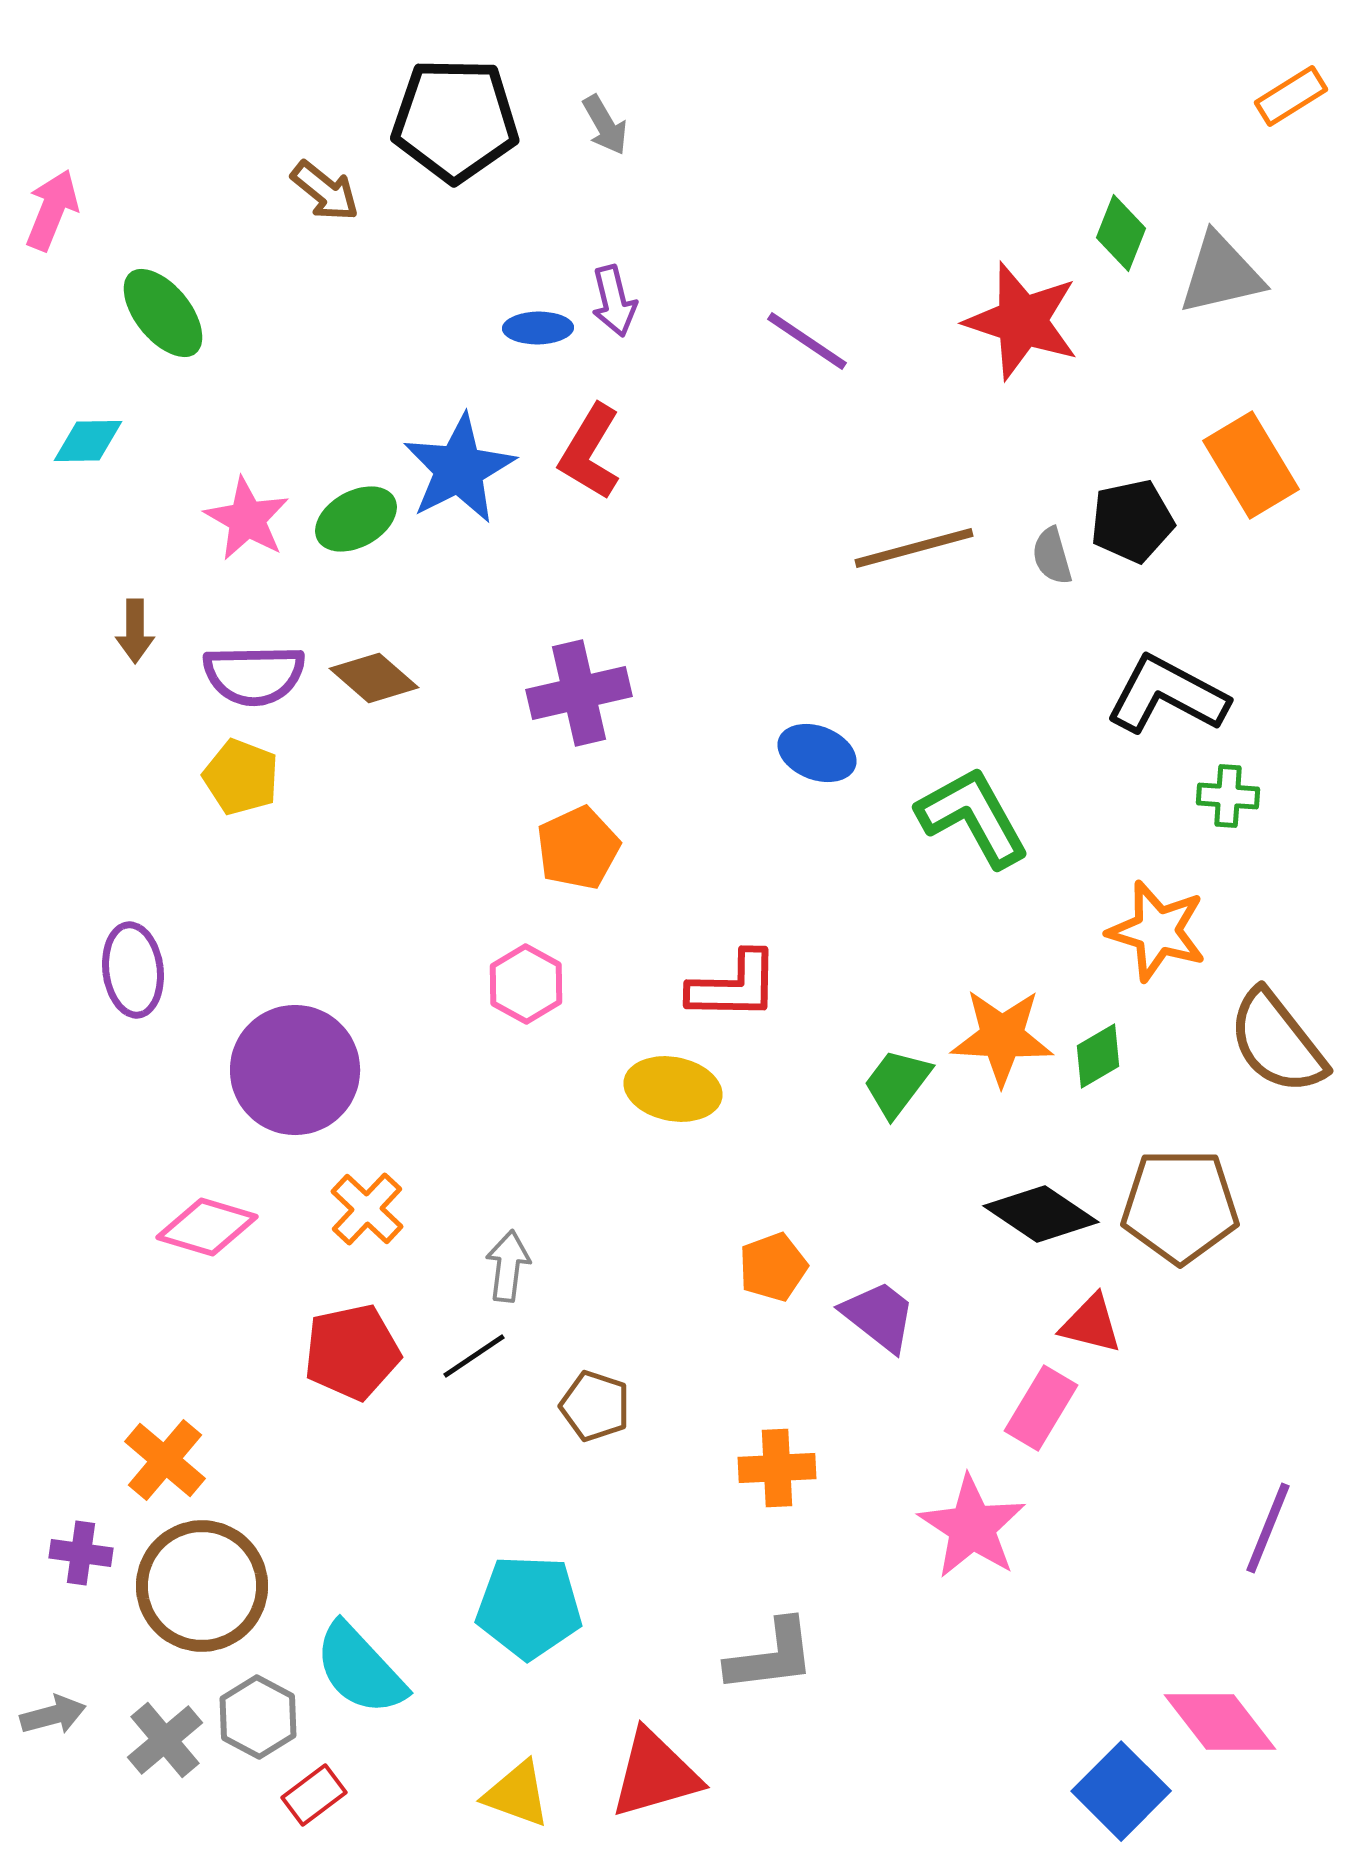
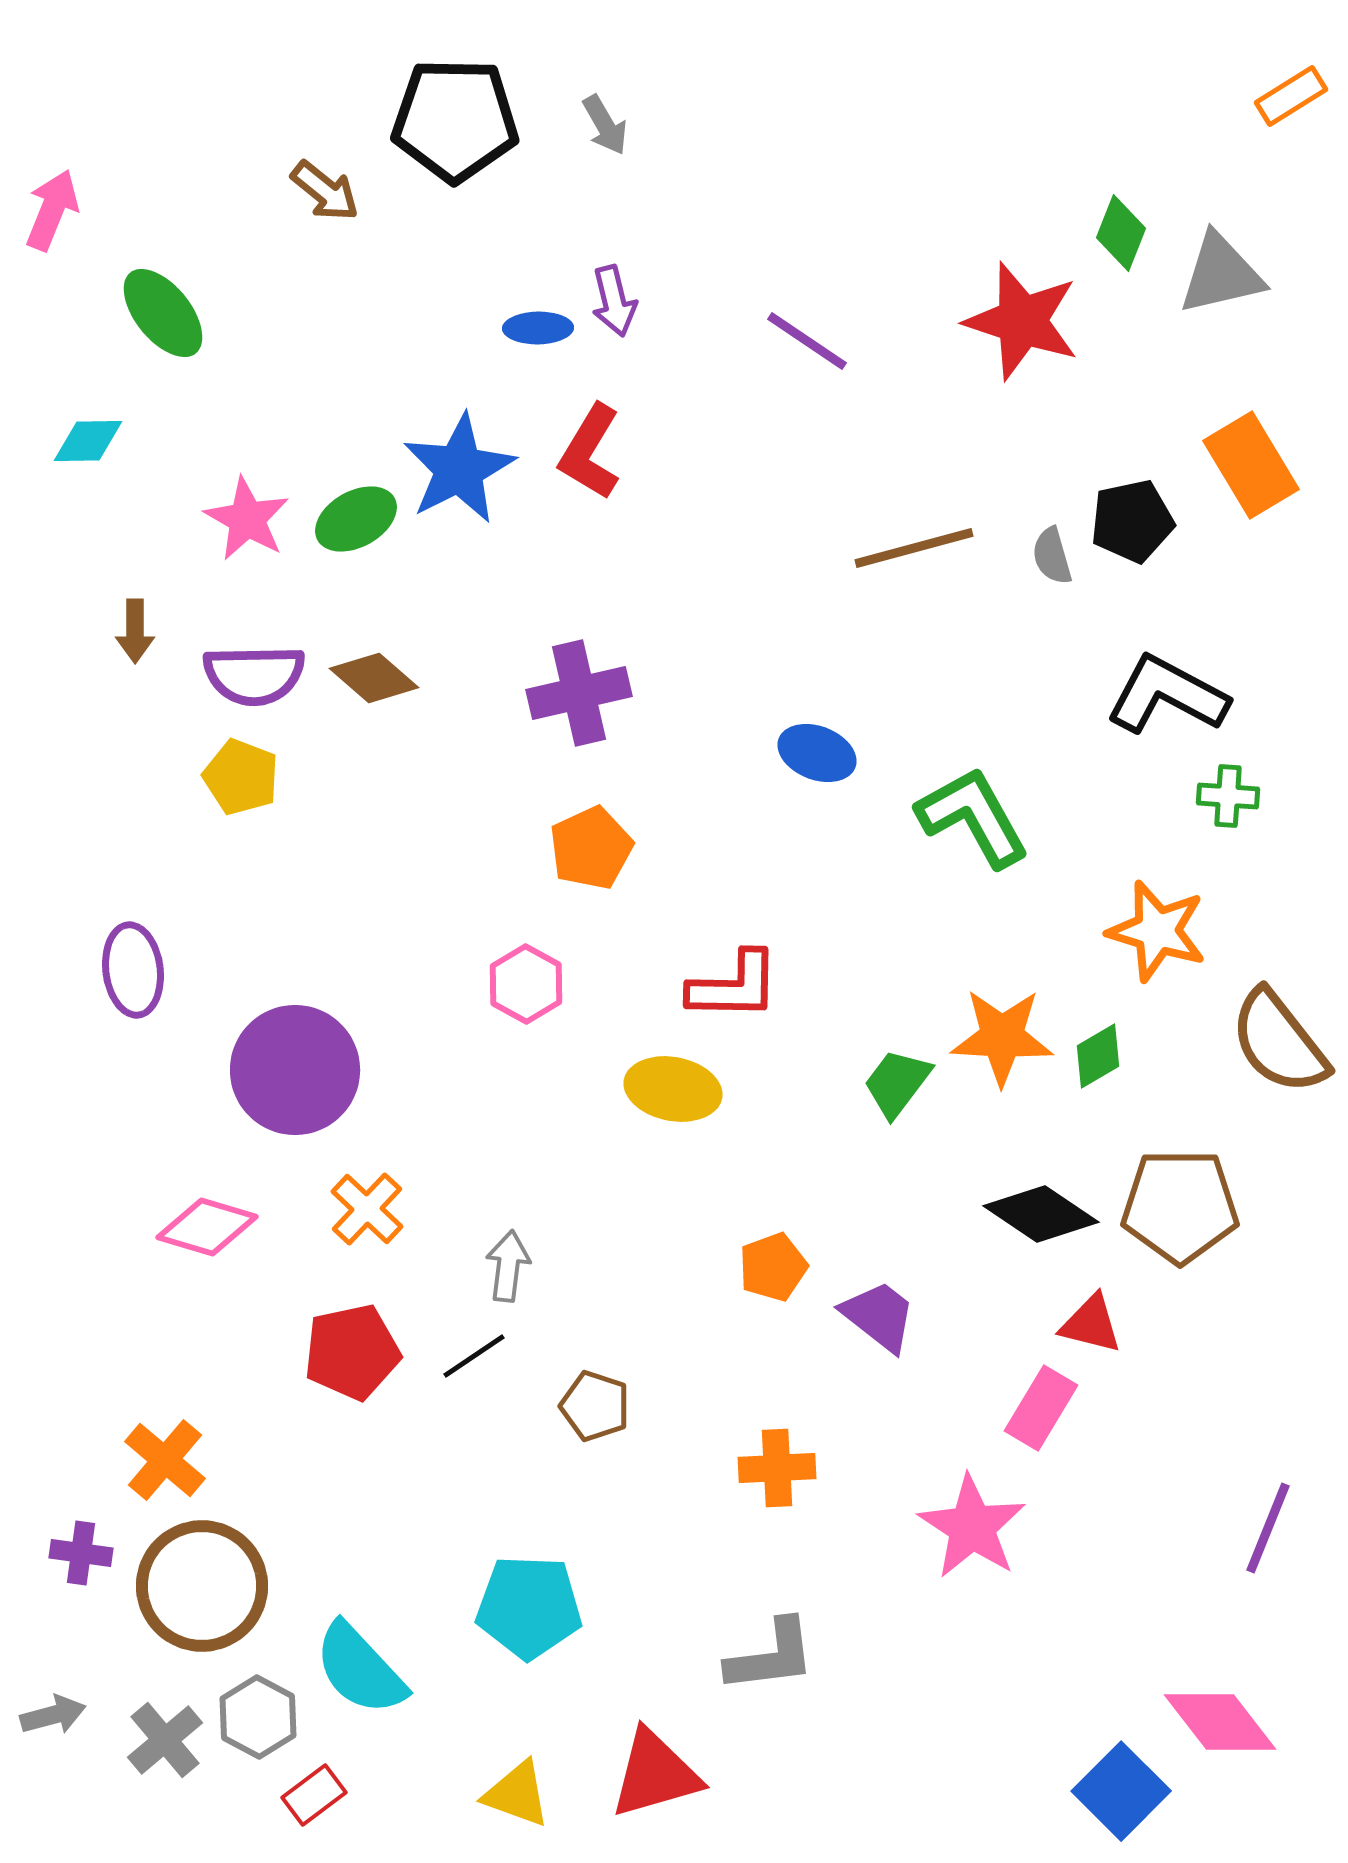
orange pentagon at (578, 848): moved 13 px right
brown semicircle at (1277, 1042): moved 2 px right
